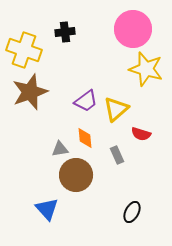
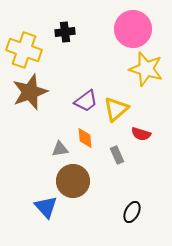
brown circle: moved 3 px left, 6 px down
blue triangle: moved 1 px left, 2 px up
